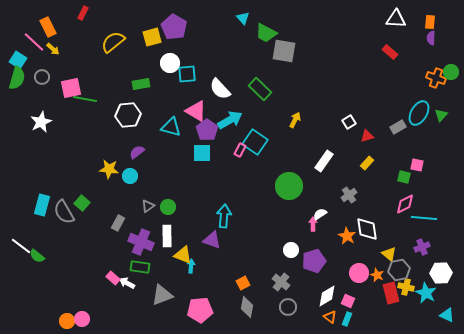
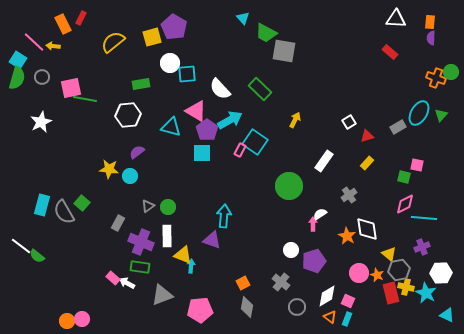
red rectangle at (83, 13): moved 2 px left, 5 px down
orange rectangle at (48, 27): moved 15 px right, 3 px up
yellow arrow at (53, 49): moved 3 px up; rotated 144 degrees clockwise
gray circle at (288, 307): moved 9 px right
